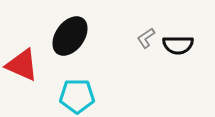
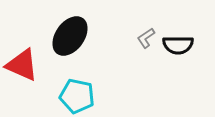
cyan pentagon: rotated 12 degrees clockwise
